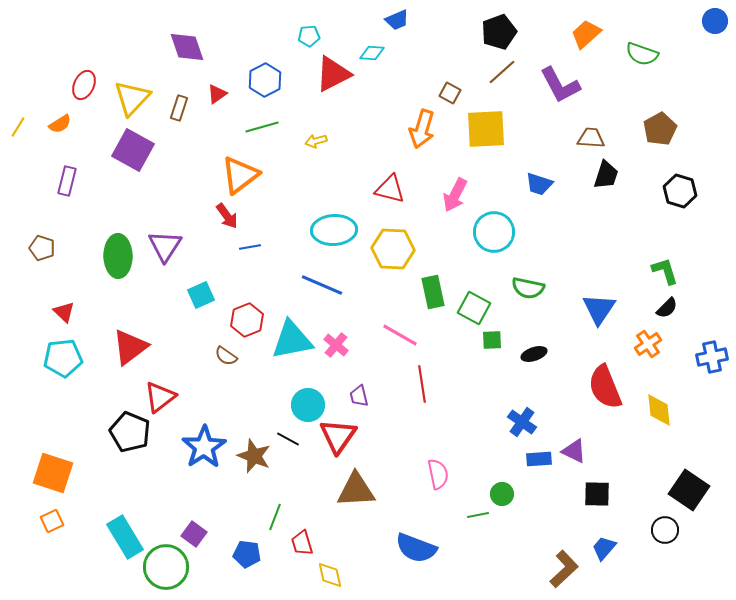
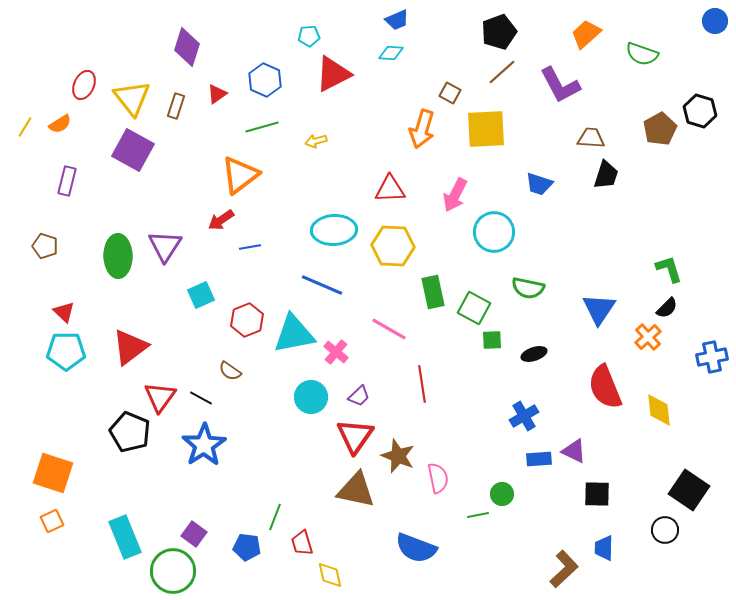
purple diamond at (187, 47): rotated 36 degrees clockwise
cyan diamond at (372, 53): moved 19 px right
blue hexagon at (265, 80): rotated 8 degrees counterclockwise
yellow triangle at (132, 98): rotated 21 degrees counterclockwise
brown rectangle at (179, 108): moved 3 px left, 2 px up
yellow line at (18, 127): moved 7 px right
red triangle at (390, 189): rotated 16 degrees counterclockwise
black hexagon at (680, 191): moved 20 px right, 80 px up
red arrow at (227, 216): moved 6 px left, 4 px down; rotated 92 degrees clockwise
brown pentagon at (42, 248): moved 3 px right, 2 px up
yellow hexagon at (393, 249): moved 3 px up
green L-shape at (665, 271): moved 4 px right, 2 px up
pink line at (400, 335): moved 11 px left, 6 px up
cyan triangle at (292, 340): moved 2 px right, 6 px up
orange cross at (648, 344): moved 7 px up; rotated 8 degrees counterclockwise
pink cross at (336, 345): moved 7 px down
brown semicircle at (226, 356): moved 4 px right, 15 px down
cyan pentagon at (63, 358): moved 3 px right, 7 px up; rotated 6 degrees clockwise
purple trapezoid at (359, 396): rotated 120 degrees counterclockwise
red triangle at (160, 397): rotated 16 degrees counterclockwise
cyan circle at (308, 405): moved 3 px right, 8 px up
blue cross at (522, 422): moved 2 px right, 6 px up; rotated 24 degrees clockwise
red triangle at (338, 436): moved 17 px right
black line at (288, 439): moved 87 px left, 41 px up
blue star at (204, 447): moved 2 px up
brown star at (254, 456): moved 144 px right
pink semicircle at (438, 474): moved 4 px down
brown triangle at (356, 490): rotated 15 degrees clockwise
cyan rectangle at (125, 537): rotated 9 degrees clockwise
blue trapezoid at (604, 548): rotated 40 degrees counterclockwise
blue pentagon at (247, 554): moved 7 px up
green circle at (166, 567): moved 7 px right, 4 px down
